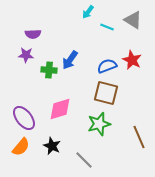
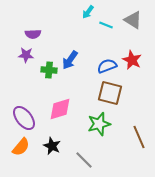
cyan line: moved 1 px left, 2 px up
brown square: moved 4 px right
